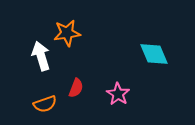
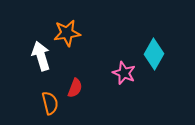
cyan diamond: rotated 52 degrees clockwise
red semicircle: moved 1 px left
pink star: moved 6 px right, 21 px up; rotated 10 degrees counterclockwise
orange semicircle: moved 5 px right, 1 px up; rotated 85 degrees counterclockwise
